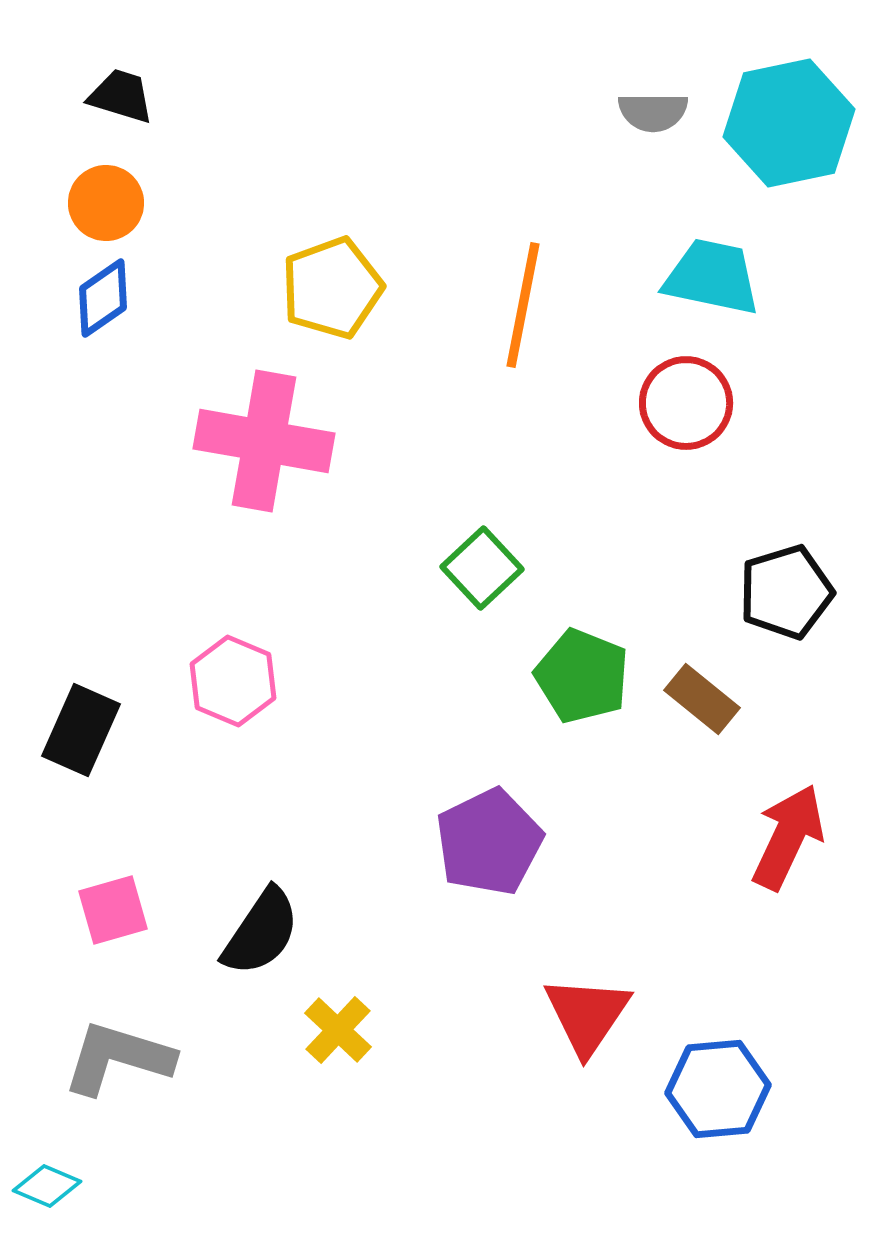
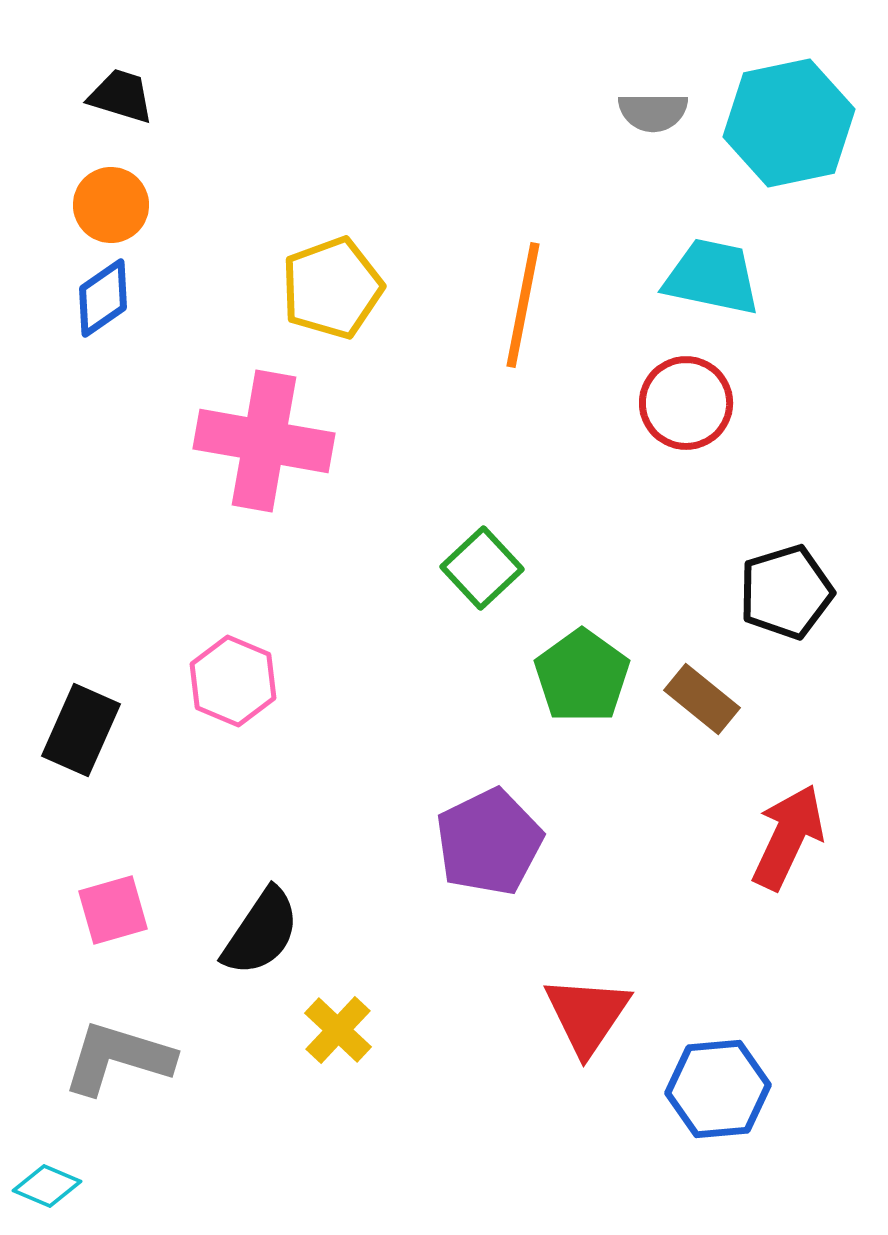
orange circle: moved 5 px right, 2 px down
green pentagon: rotated 14 degrees clockwise
